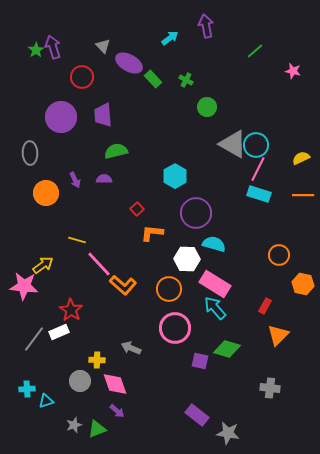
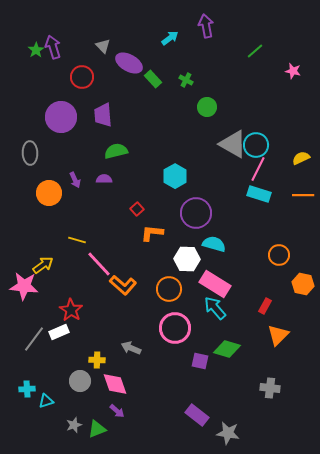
orange circle at (46, 193): moved 3 px right
